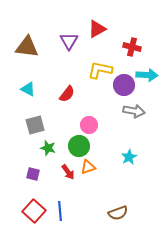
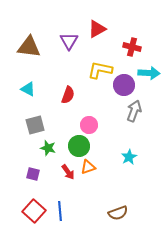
brown triangle: moved 2 px right
cyan arrow: moved 2 px right, 2 px up
red semicircle: moved 1 px right, 1 px down; rotated 18 degrees counterclockwise
gray arrow: rotated 80 degrees counterclockwise
